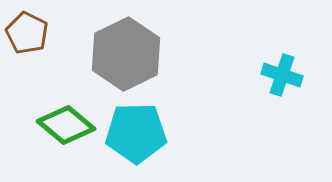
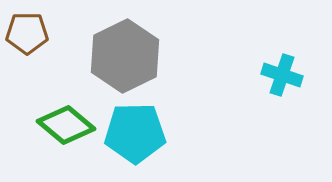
brown pentagon: rotated 27 degrees counterclockwise
gray hexagon: moved 1 px left, 2 px down
cyan pentagon: moved 1 px left
